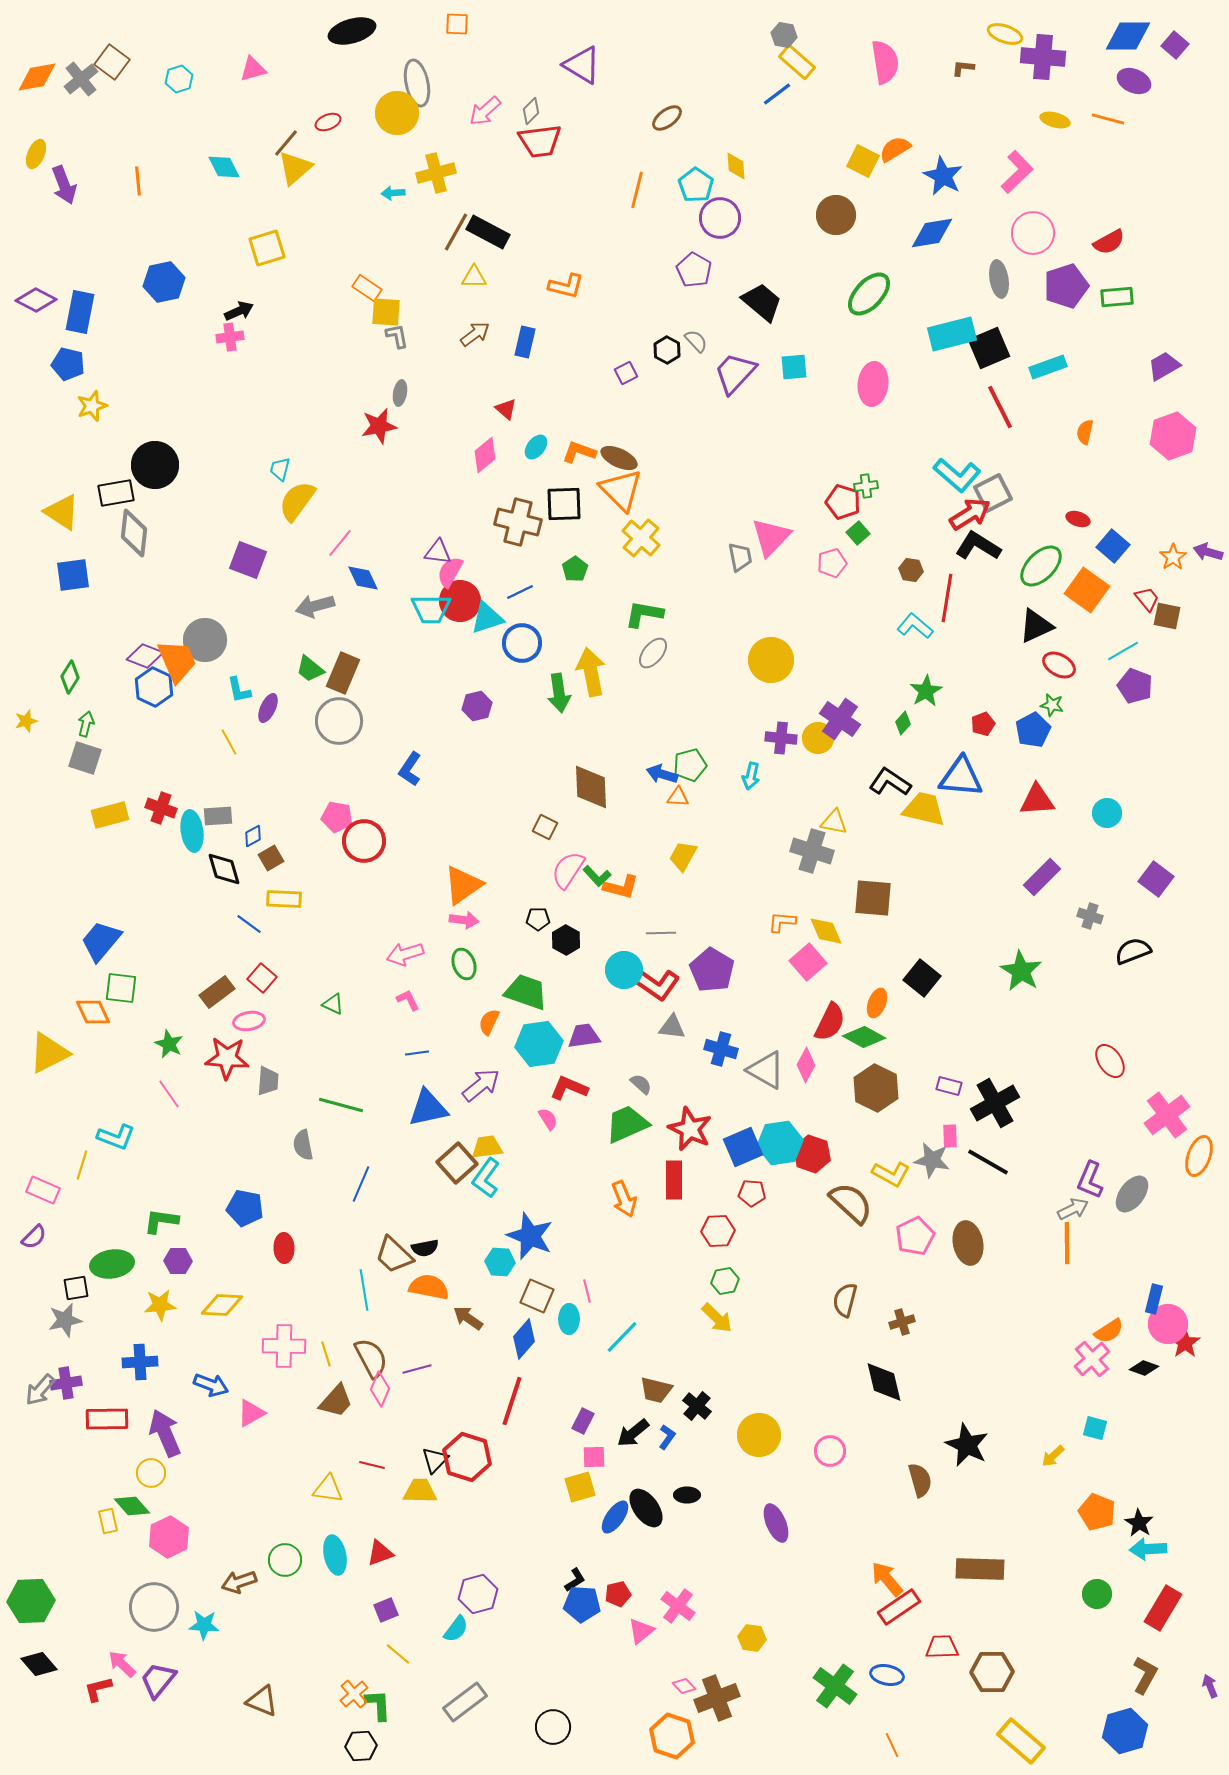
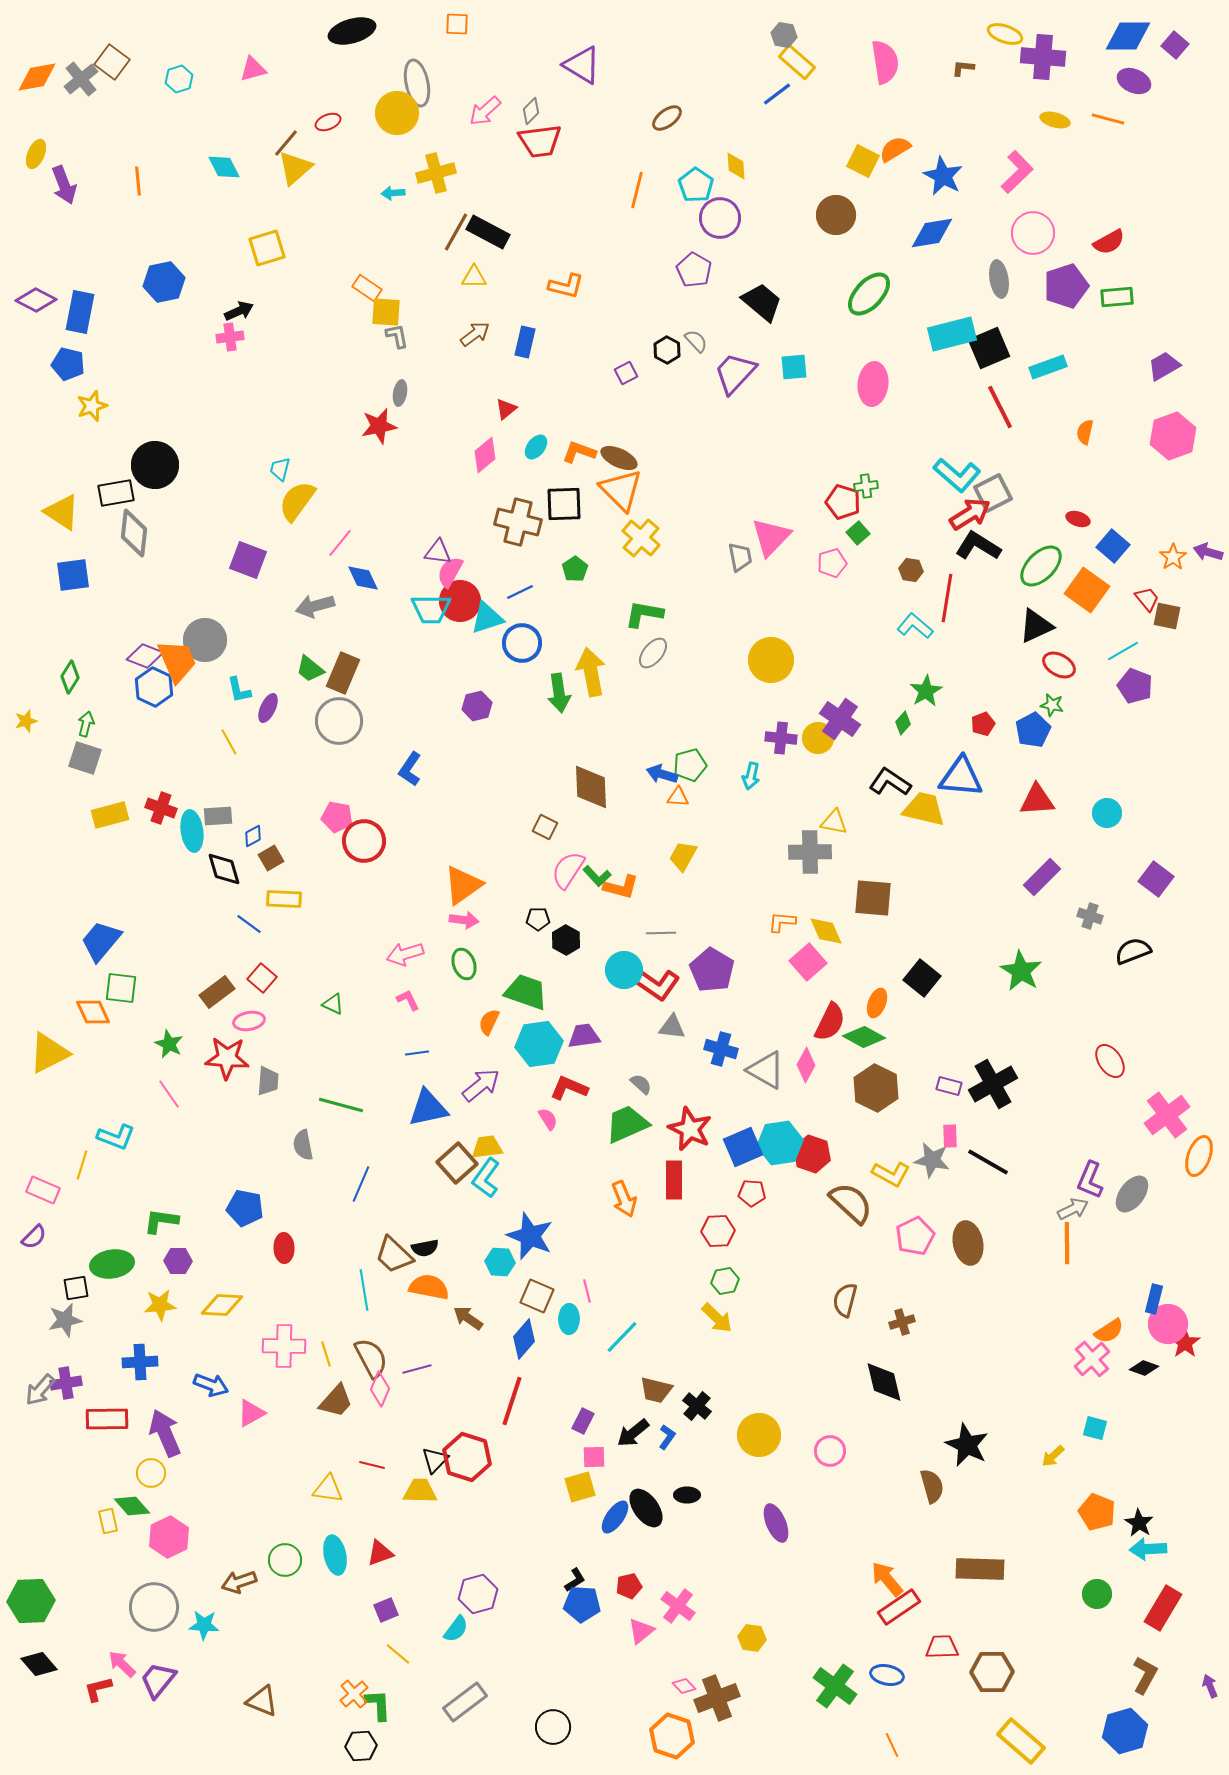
red triangle at (506, 409): rotated 40 degrees clockwise
gray cross at (812, 851): moved 2 px left, 1 px down; rotated 18 degrees counterclockwise
black cross at (995, 1103): moved 2 px left, 19 px up
brown semicircle at (920, 1480): moved 12 px right, 6 px down
red pentagon at (618, 1594): moved 11 px right, 8 px up
